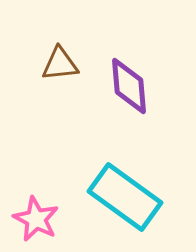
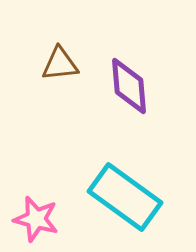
pink star: rotated 12 degrees counterclockwise
